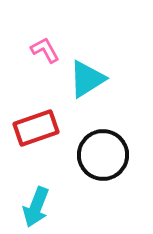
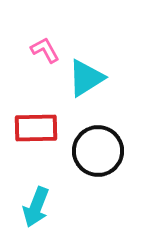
cyan triangle: moved 1 px left, 1 px up
red rectangle: rotated 18 degrees clockwise
black circle: moved 5 px left, 4 px up
